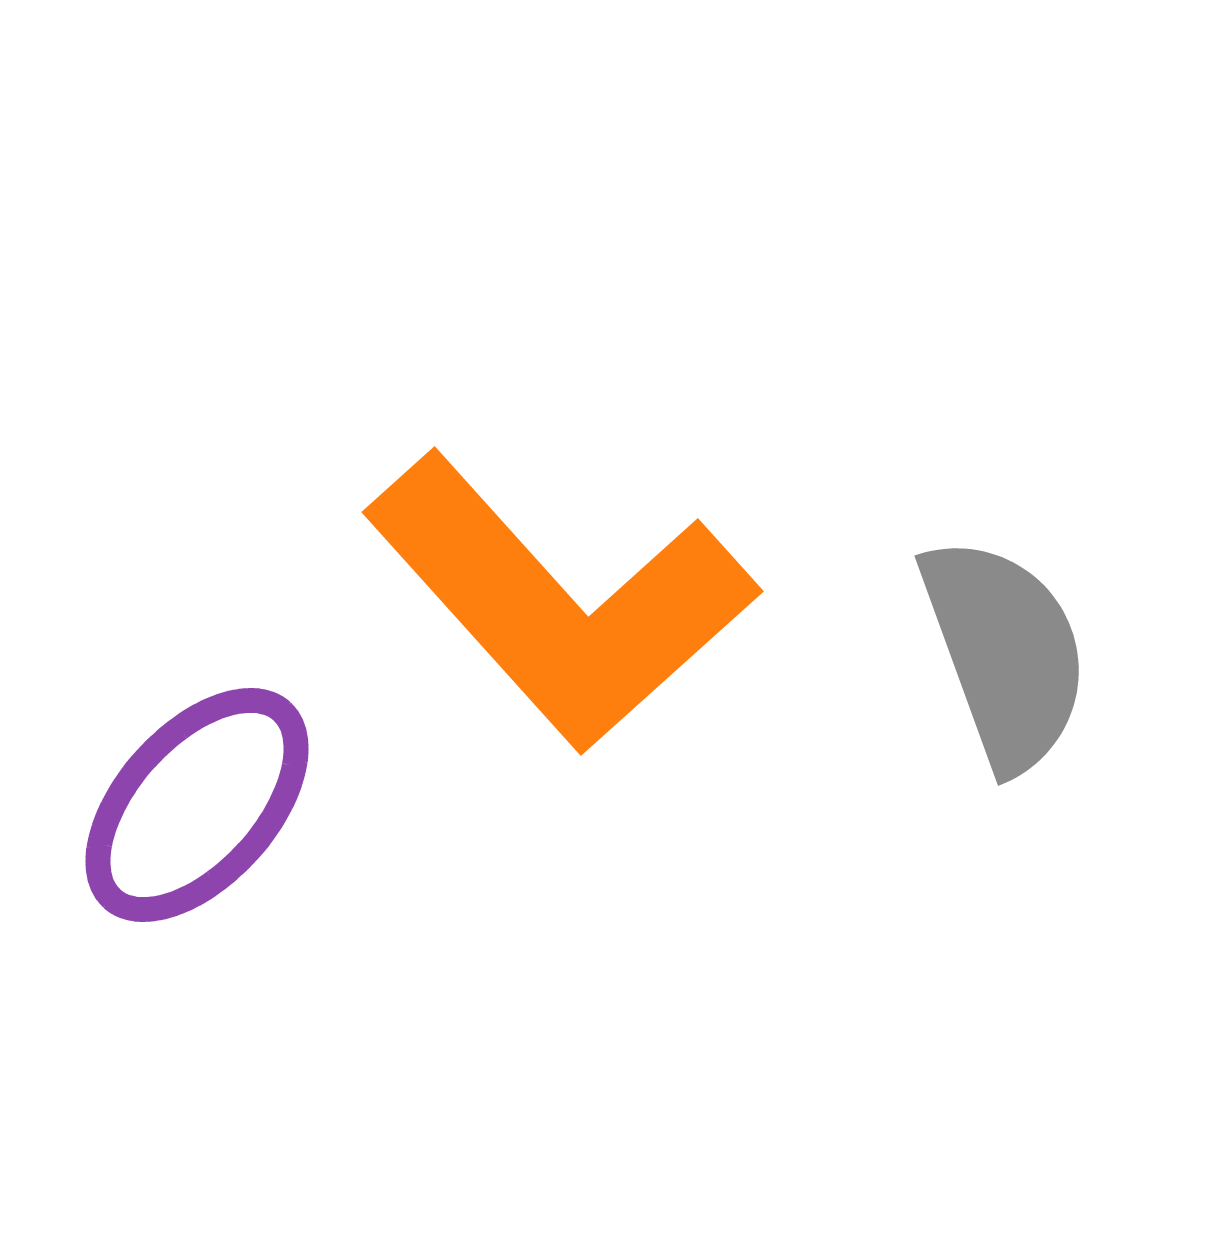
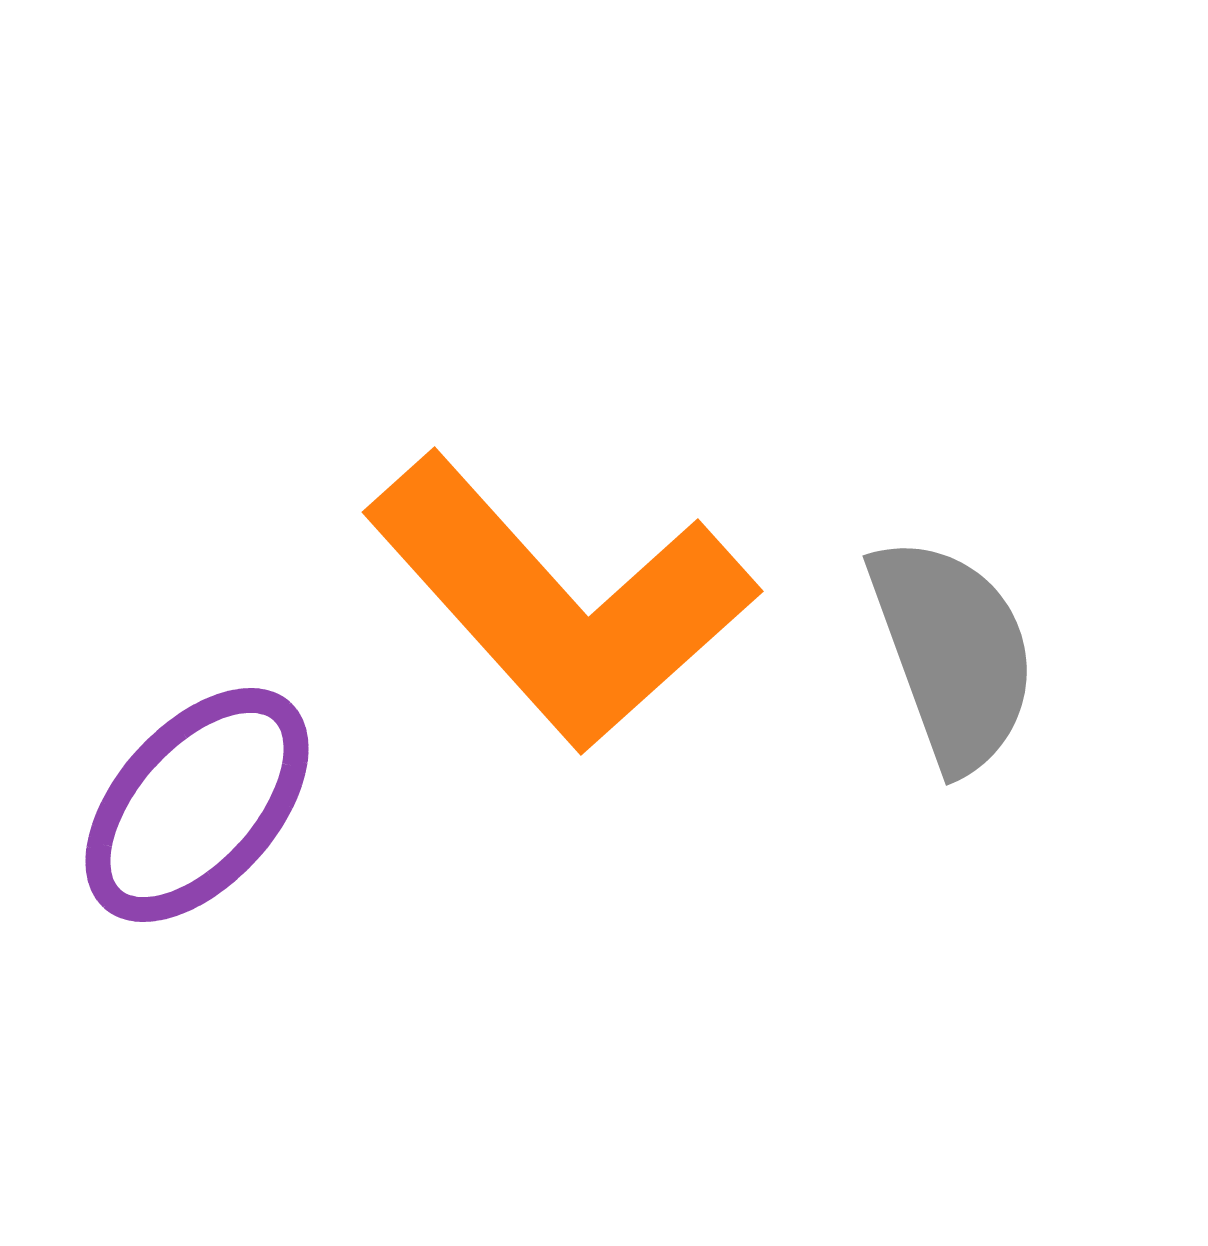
gray semicircle: moved 52 px left
